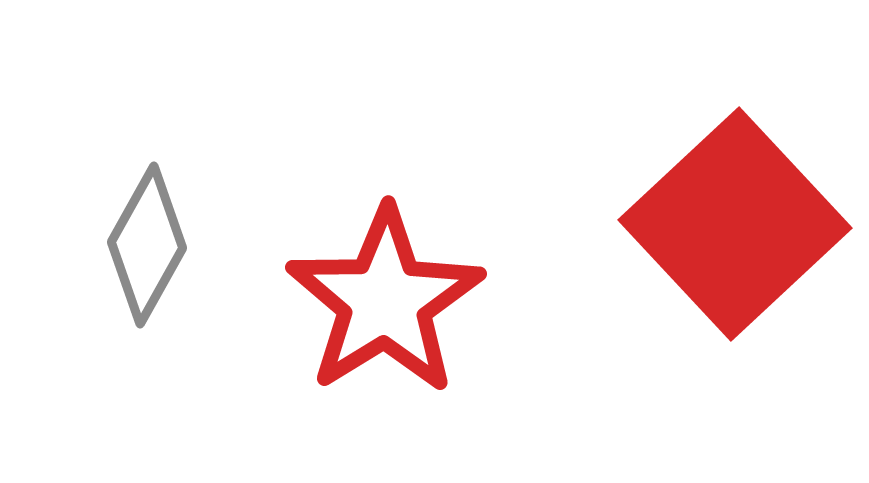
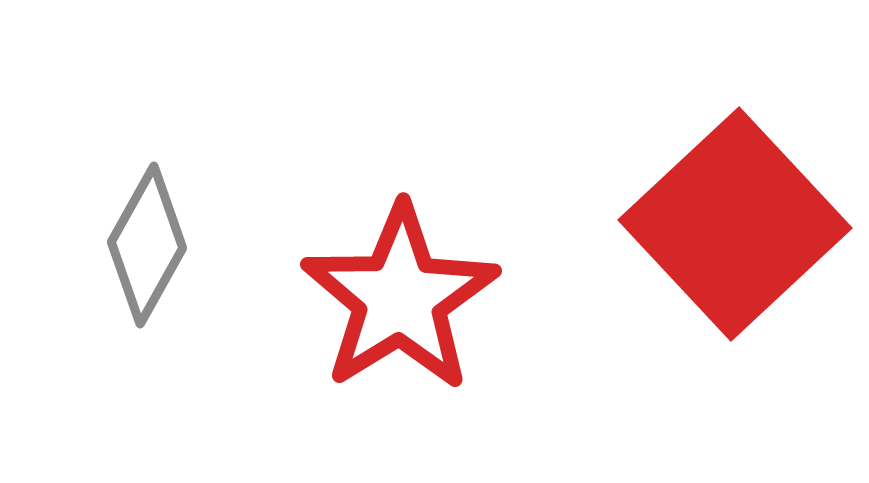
red star: moved 15 px right, 3 px up
